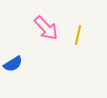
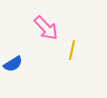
yellow line: moved 6 px left, 15 px down
